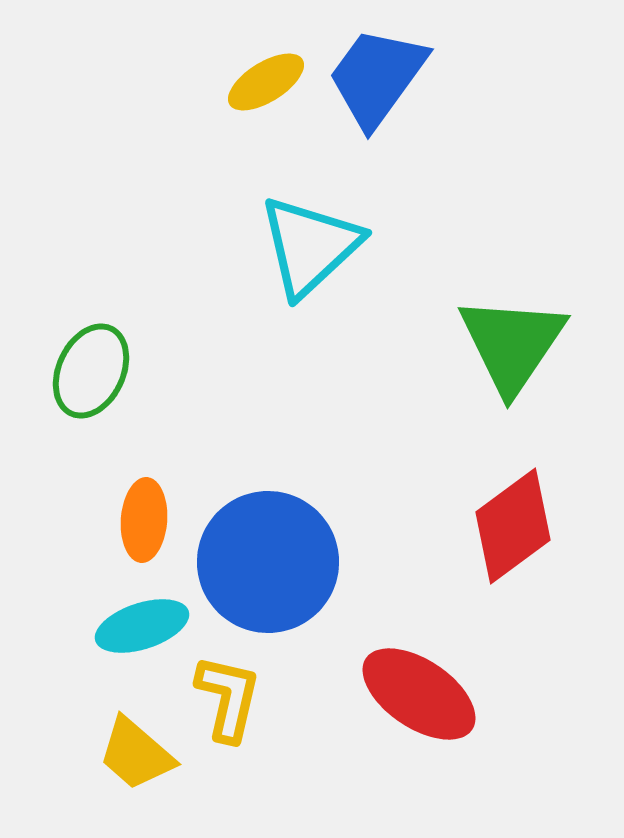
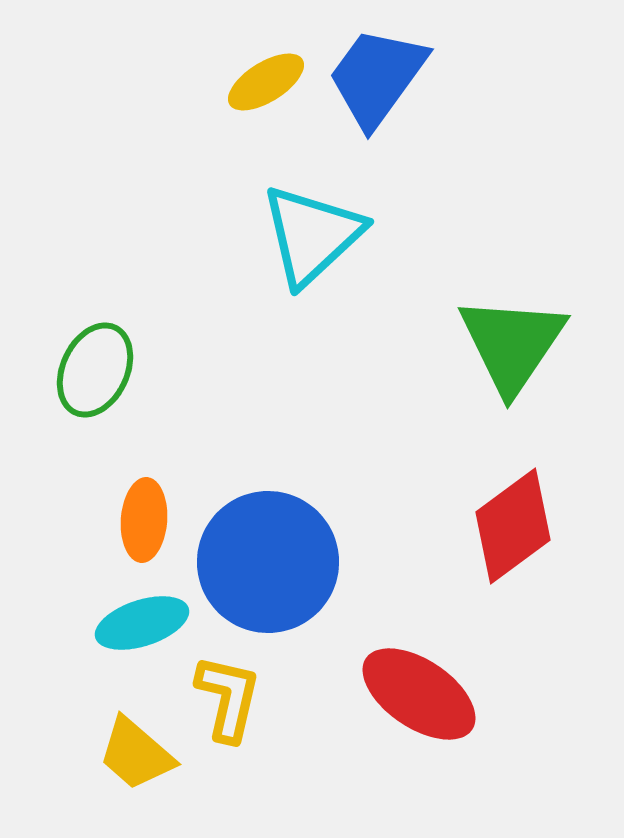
cyan triangle: moved 2 px right, 11 px up
green ellipse: moved 4 px right, 1 px up
cyan ellipse: moved 3 px up
